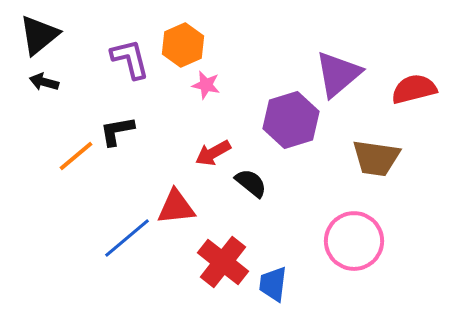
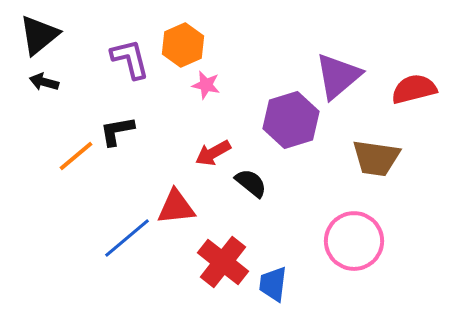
purple triangle: moved 2 px down
